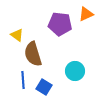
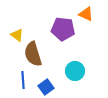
orange triangle: rotated 49 degrees clockwise
purple pentagon: moved 3 px right, 5 px down
blue square: moved 2 px right; rotated 21 degrees clockwise
